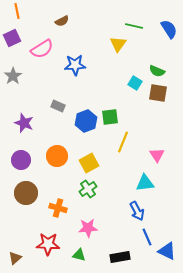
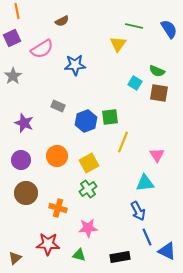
brown square: moved 1 px right
blue arrow: moved 1 px right
